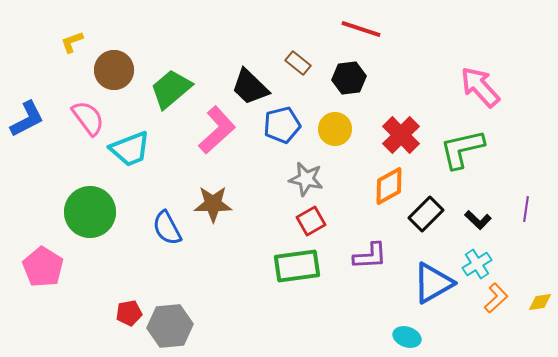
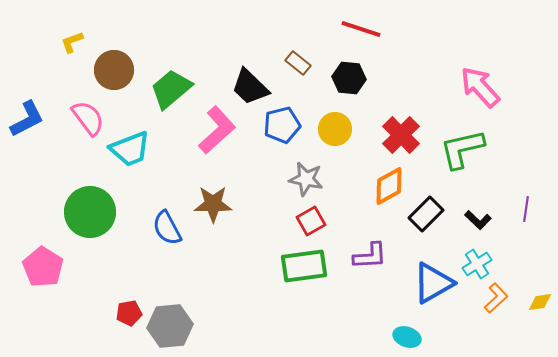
black hexagon: rotated 12 degrees clockwise
green rectangle: moved 7 px right
